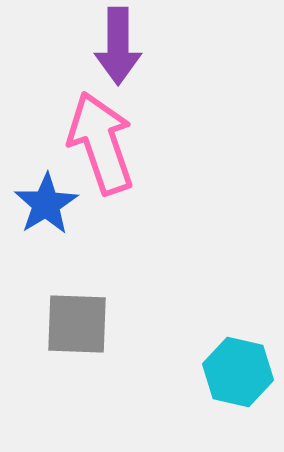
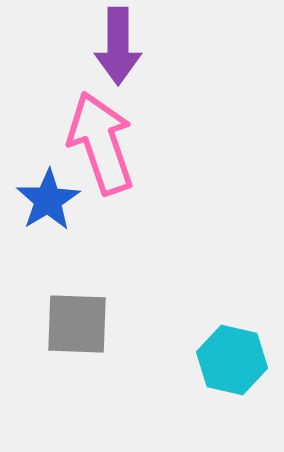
blue star: moved 2 px right, 4 px up
cyan hexagon: moved 6 px left, 12 px up
